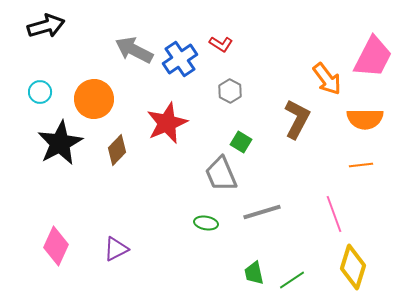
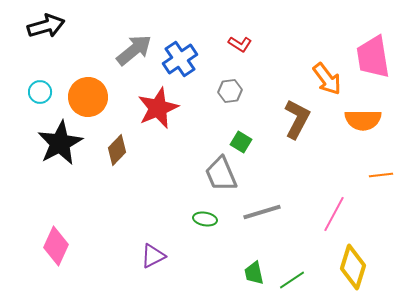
red L-shape: moved 19 px right
gray arrow: rotated 114 degrees clockwise
pink trapezoid: rotated 144 degrees clockwise
gray hexagon: rotated 25 degrees clockwise
orange circle: moved 6 px left, 2 px up
orange semicircle: moved 2 px left, 1 px down
red star: moved 9 px left, 15 px up
orange line: moved 20 px right, 10 px down
pink line: rotated 48 degrees clockwise
green ellipse: moved 1 px left, 4 px up
purple triangle: moved 37 px right, 7 px down
